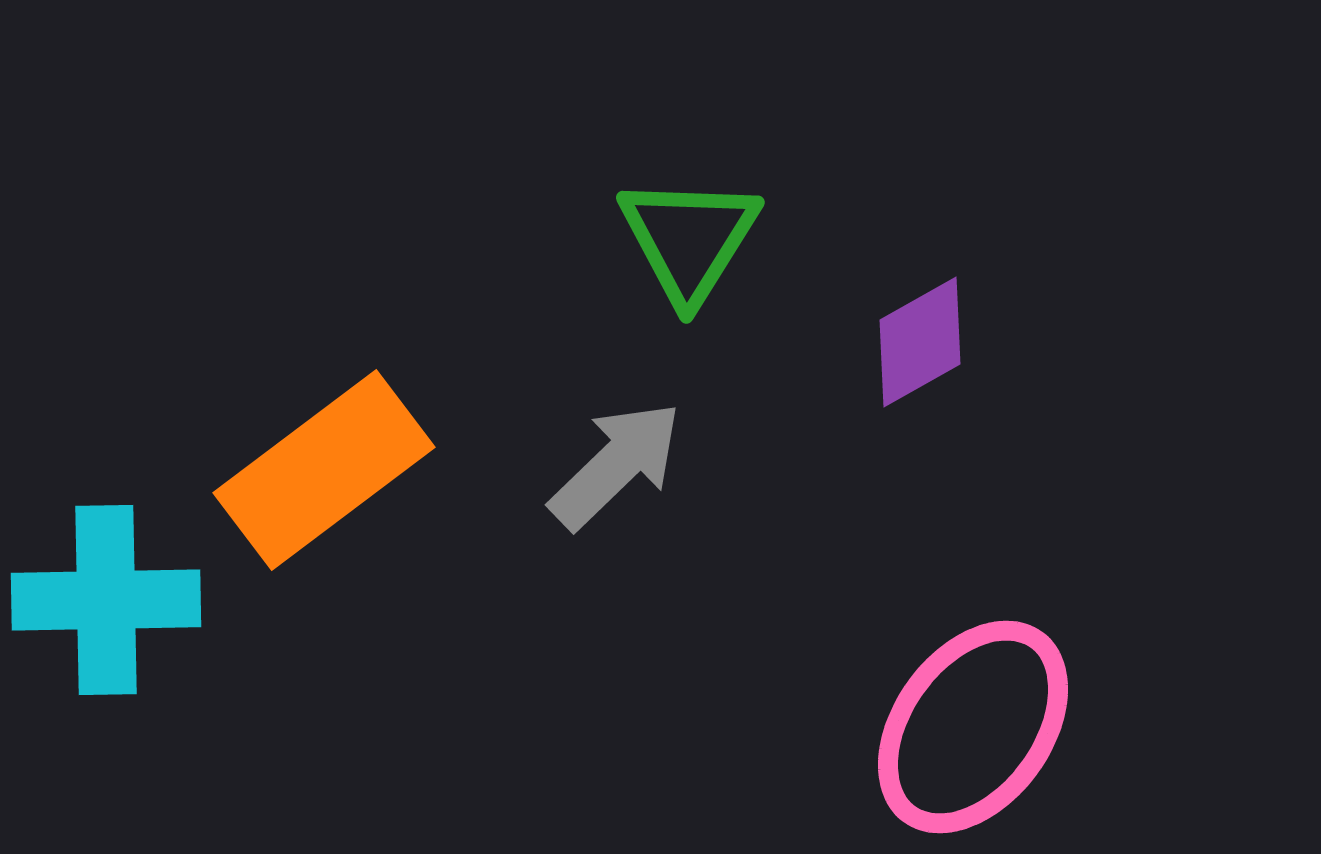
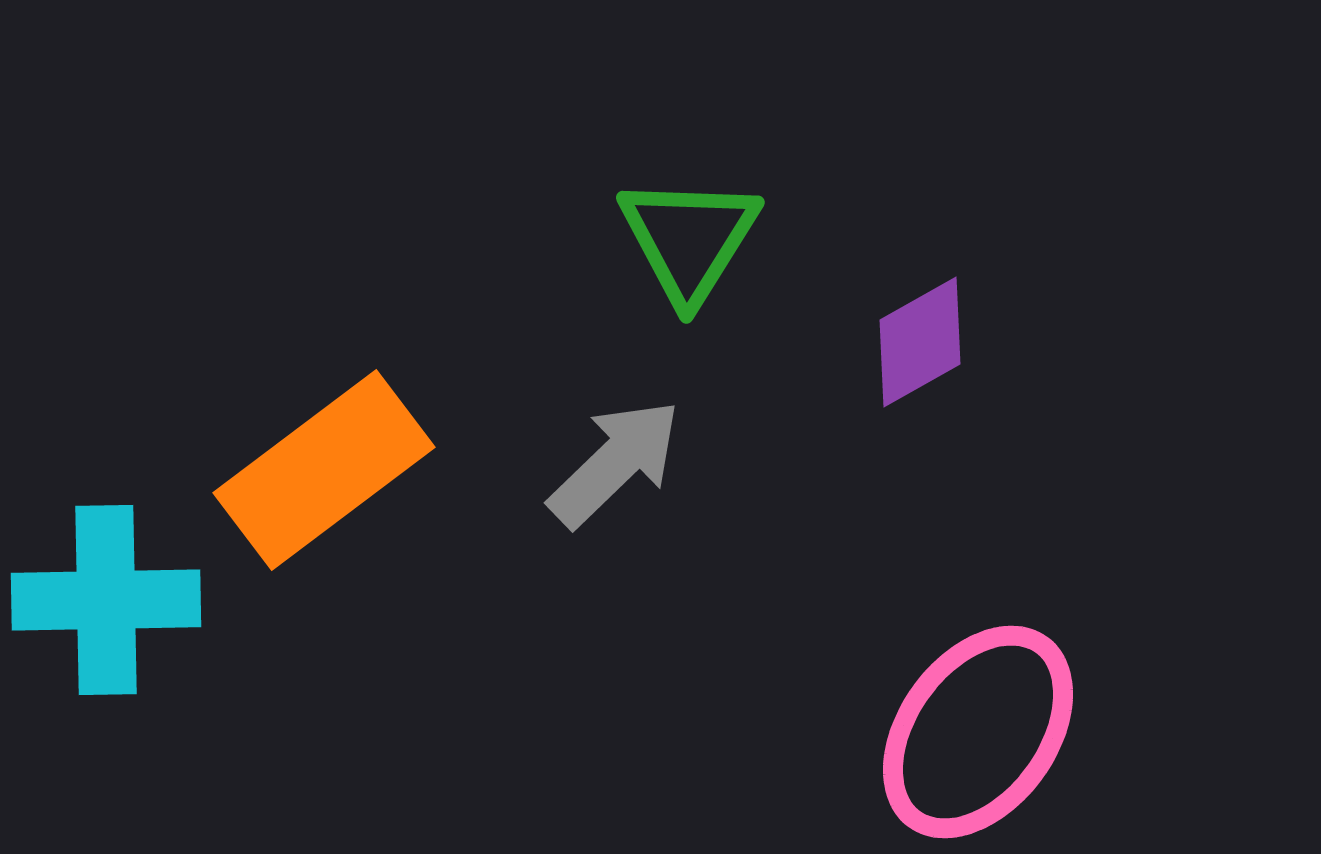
gray arrow: moved 1 px left, 2 px up
pink ellipse: moved 5 px right, 5 px down
